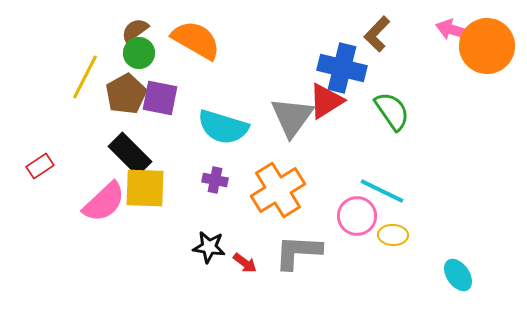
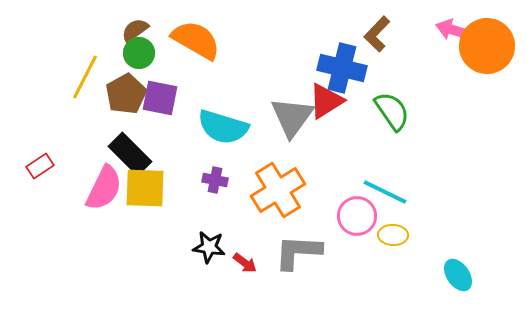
cyan line: moved 3 px right, 1 px down
pink semicircle: moved 14 px up; rotated 21 degrees counterclockwise
